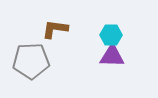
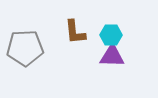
brown L-shape: moved 20 px right, 3 px down; rotated 104 degrees counterclockwise
gray pentagon: moved 6 px left, 13 px up
